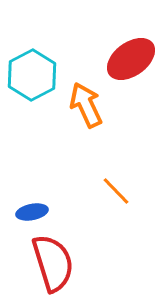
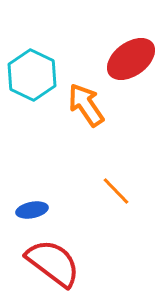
cyan hexagon: rotated 6 degrees counterclockwise
orange arrow: rotated 9 degrees counterclockwise
blue ellipse: moved 2 px up
red semicircle: rotated 36 degrees counterclockwise
